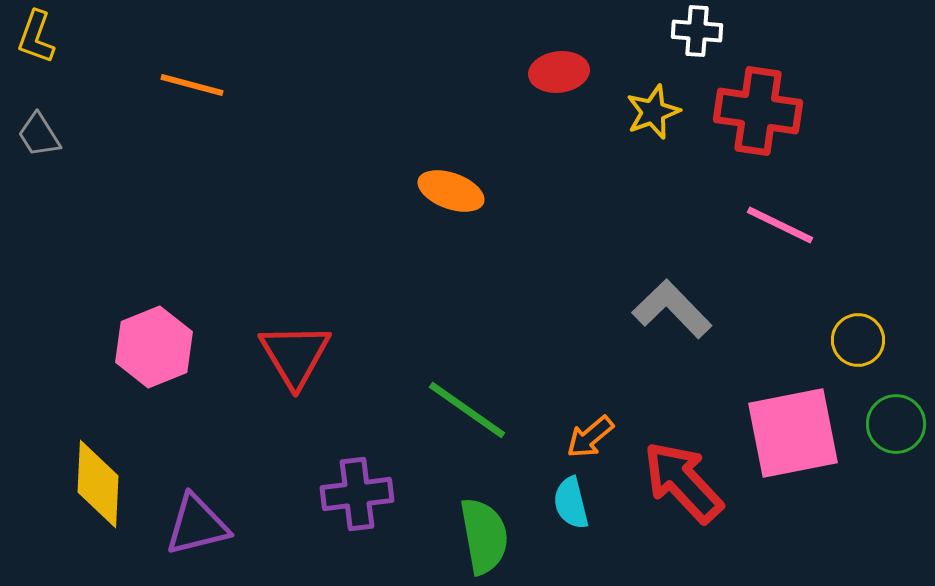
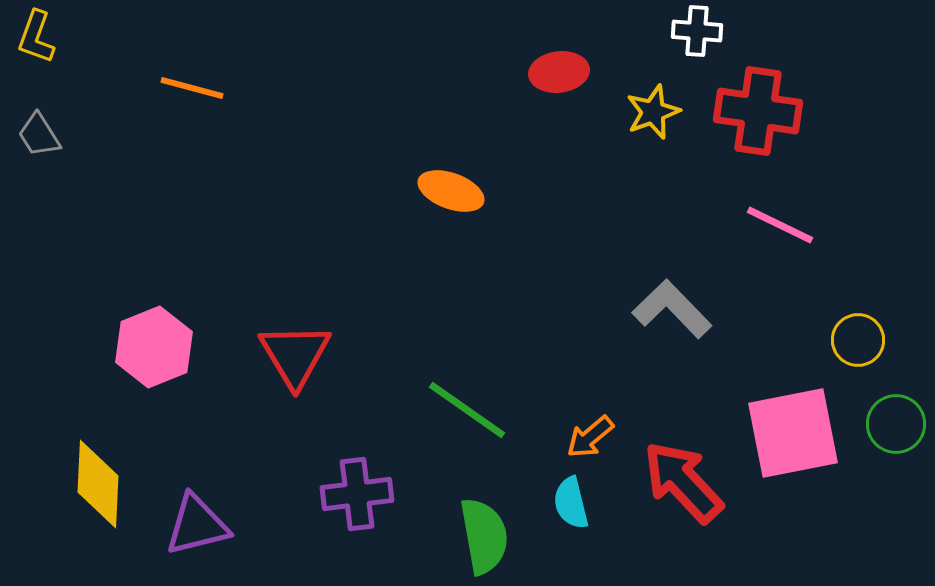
orange line: moved 3 px down
